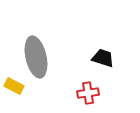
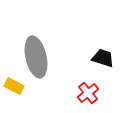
red cross: rotated 30 degrees counterclockwise
